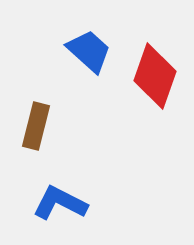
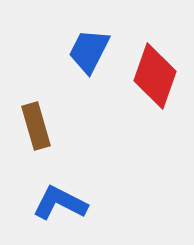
blue trapezoid: rotated 105 degrees counterclockwise
brown rectangle: rotated 30 degrees counterclockwise
